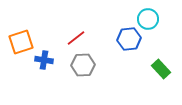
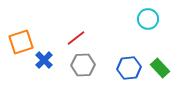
blue hexagon: moved 29 px down
blue cross: rotated 36 degrees clockwise
green rectangle: moved 1 px left, 1 px up
